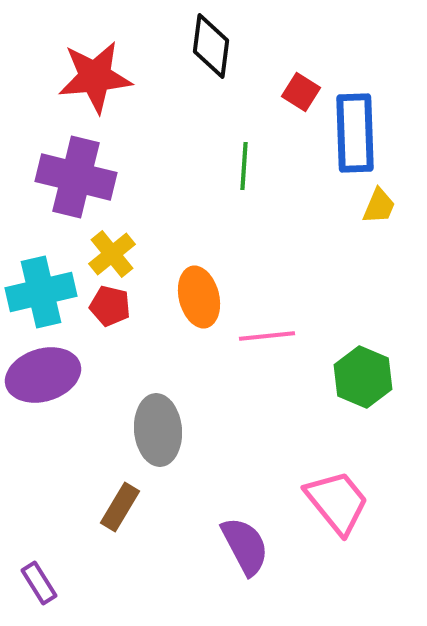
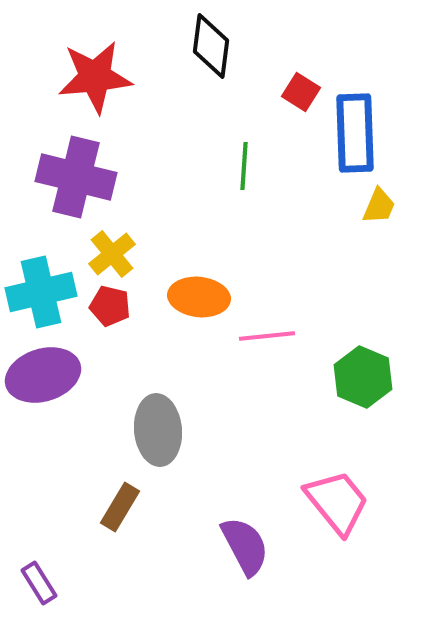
orange ellipse: rotated 70 degrees counterclockwise
